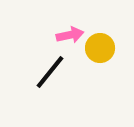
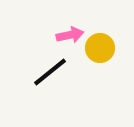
black line: rotated 12 degrees clockwise
